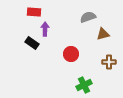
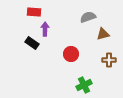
brown cross: moved 2 px up
